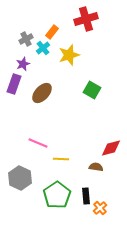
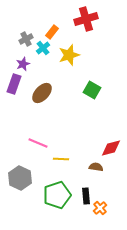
green pentagon: rotated 16 degrees clockwise
